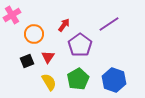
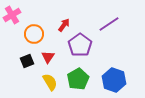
yellow semicircle: moved 1 px right
